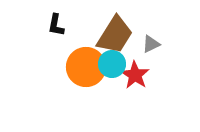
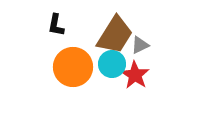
gray triangle: moved 11 px left, 1 px down
orange circle: moved 13 px left
